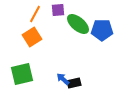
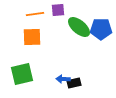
orange line: rotated 54 degrees clockwise
green ellipse: moved 1 px right, 3 px down
blue pentagon: moved 1 px left, 1 px up
orange square: rotated 30 degrees clockwise
blue arrow: rotated 40 degrees counterclockwise
